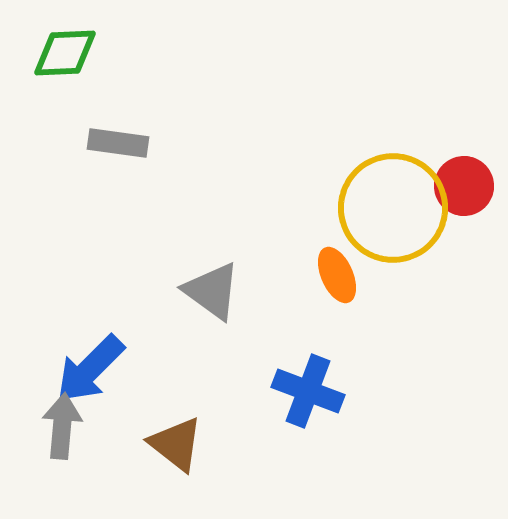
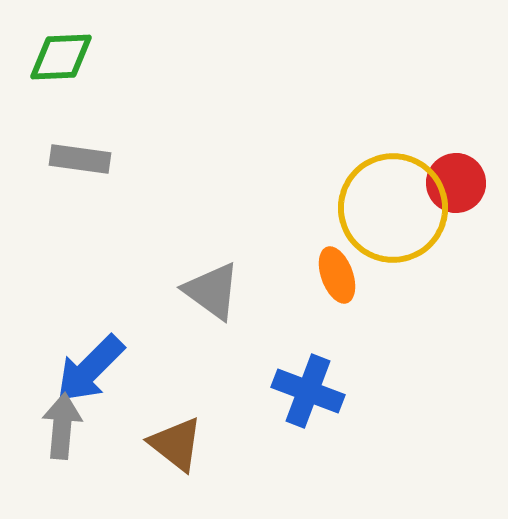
green diamond: moved 4 px left, 4 px down
gray rectangle: moved 38 px left, 16 px down
red circle: moved 8 px left, 3 px up
orange ellipse: rotated 4 degrees clockwise
